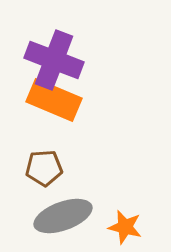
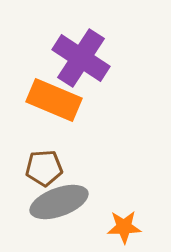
purple cross: moved 27 px right, 2 px up; rotated 12 degrees clockwise
gray ellipse: moved 4 px left, 14 px up
orange star: moved 1 px left; rotated 16 degrees counterclockwise
